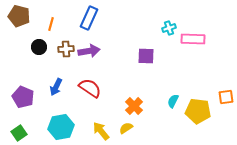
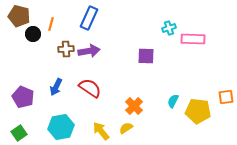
black circle: moved 6 px left, 13 px up
